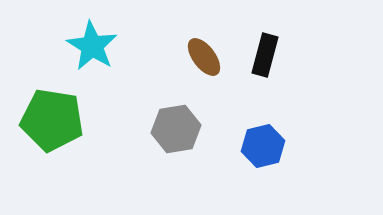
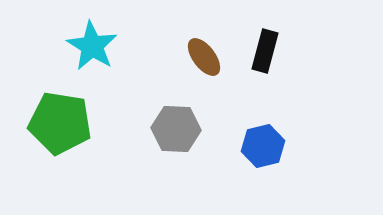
black rectangle: moved 4 px up
green pentagon: moved 8 px right, 3 px down
gray hexagon: rotated 12 degrees clockwise
